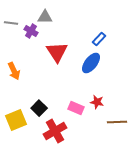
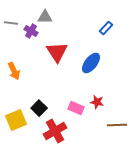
blue rectangle: moved 7 px right, 11 px up
brown line: moved 3 px down
